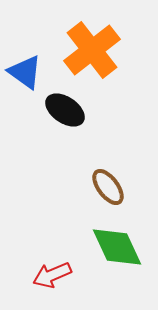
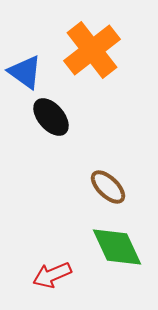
black ellipse: moved 14 px left, 7 px down; rotated 15 degrees clockwise
brown ellipse: rotated 9 degrees counterclockwise
